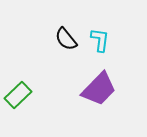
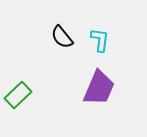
black semicircle: moved 4 px left, 2 px up
purple trapezoid: moved 1 px up; rotated 21 degrees counterclockwise
